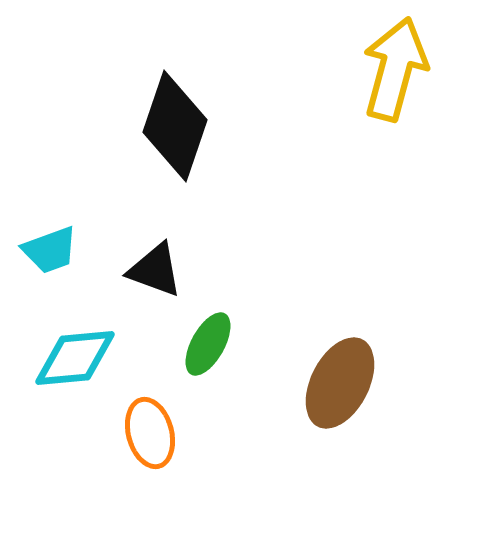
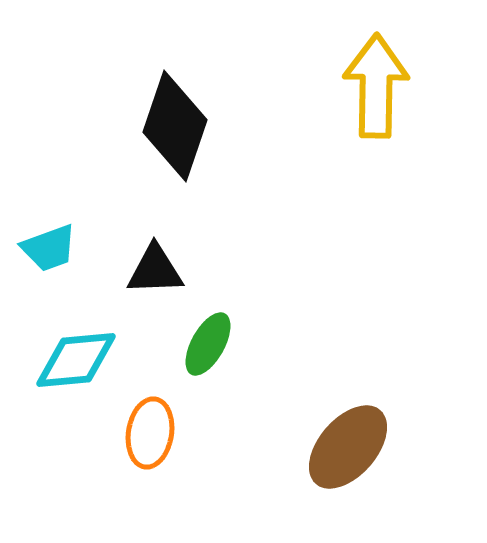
yellow arrow: moved 19 px left, 17 px down; rotated 14 degrees counterclockwise
cyan trapezoid: moved 1 px left, 2 px up
black triangle: rotated 22 degrees counterclockwise
cyan diamond: moved 1 px right, 2 px down
brown ellipse: moved 8 px right, 64 px down; rotated 14 degrees clockwise
orange ellipse: rotated 24 degrees clockwise
